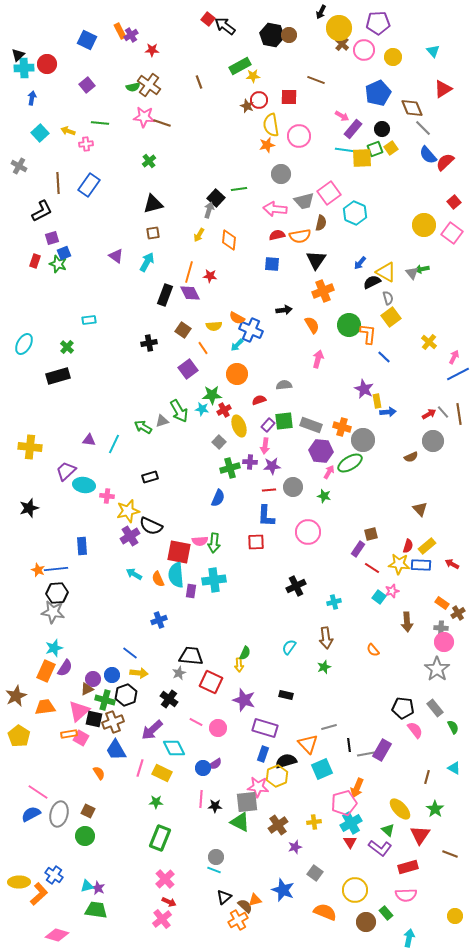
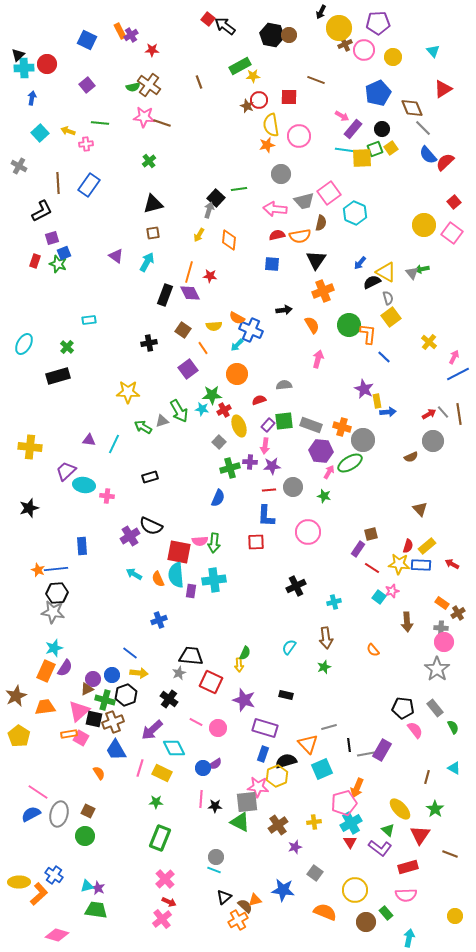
brown cross at (342, 44): moved 3 px right; rotated 24 degrees clockwise
yellow star at (128, 511): moved 119 px up; rotated 15 degrees clockwise
blue star at (283, 890): rotated 15 degrees counterclockwise
